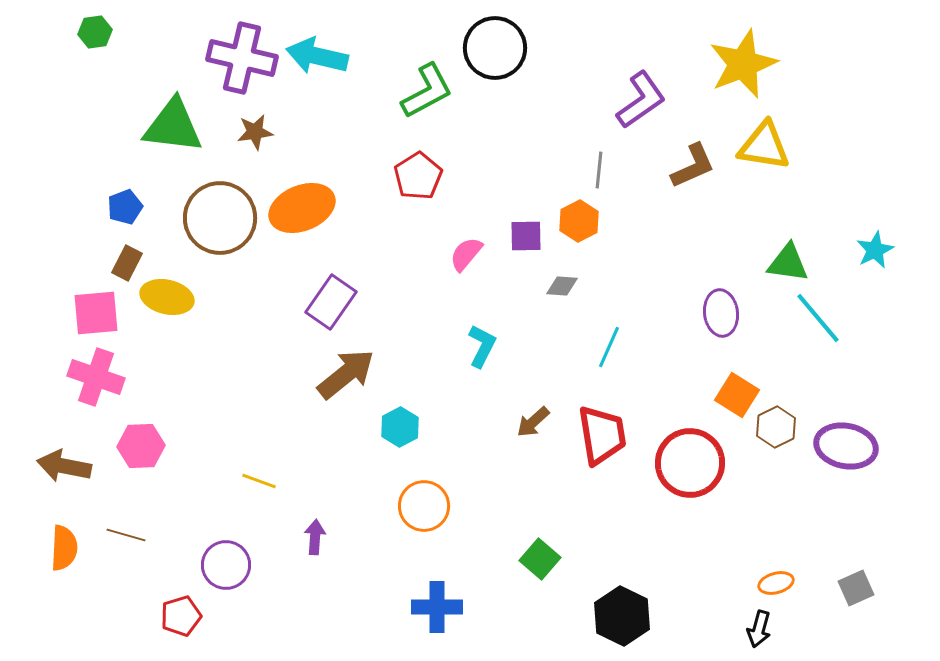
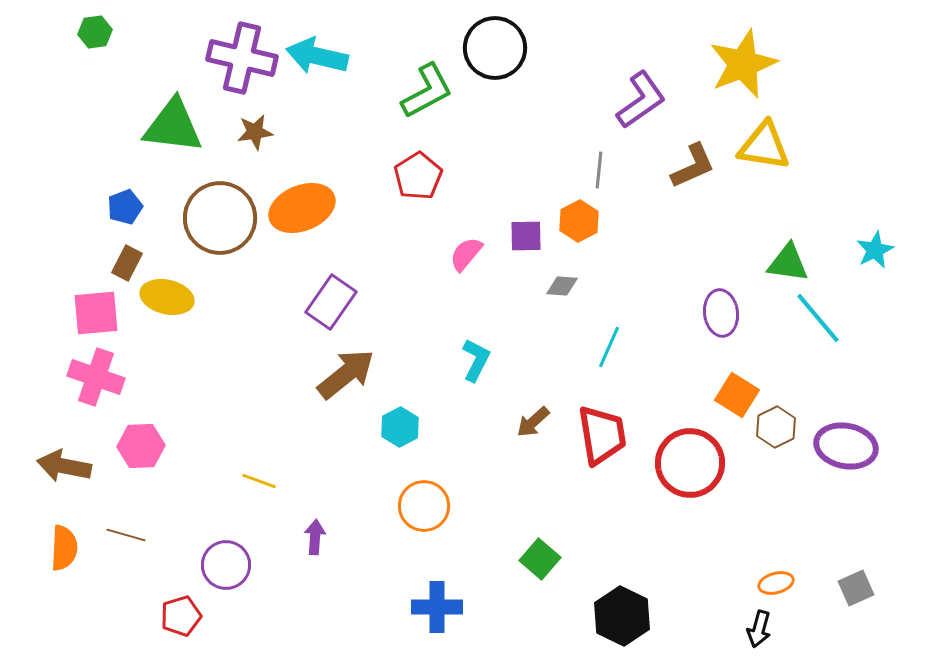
cyan L-shape at (482, 346): moved 6 px left, 14 px down
